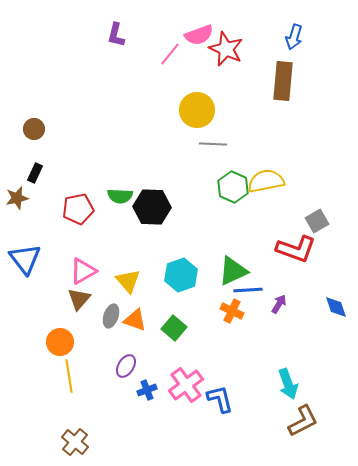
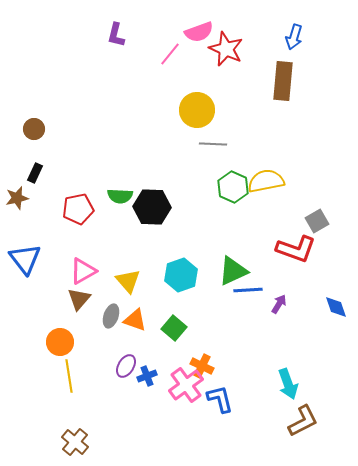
pink semicircle: moved 3 px up
orange cross: moved 30 px left, 55 px down
blue cross: moved 14 px up
